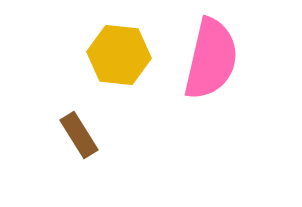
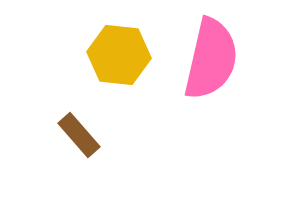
brown rectangle: rotated 9 degrees counterclockwise
